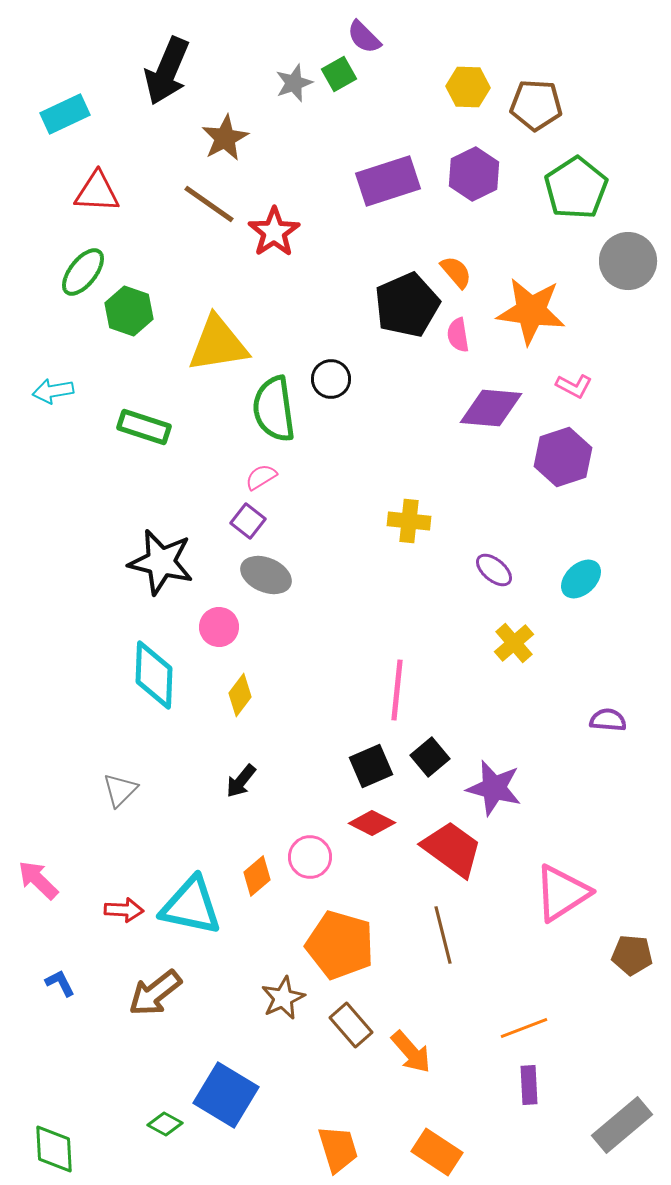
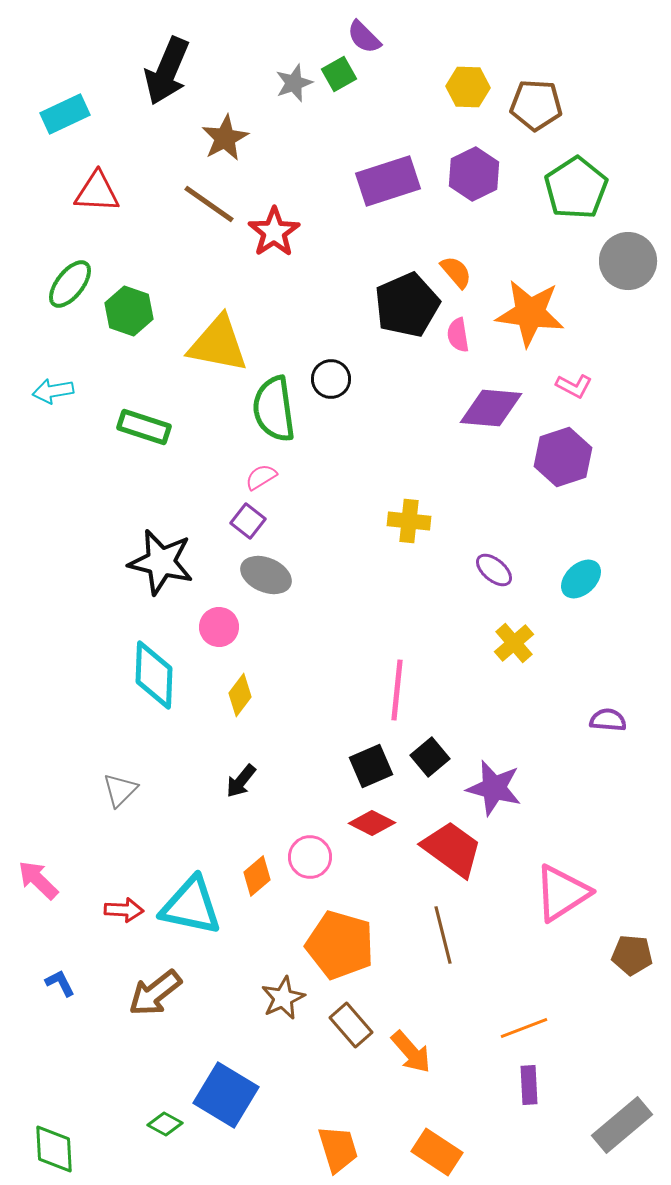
green ellipse at (83, 272): moved 13 px left, 12 px down
orange star at (531, 311): moved 1 px left, 2 px down
yellow triangle at (218, 344): rotated 20 degrees clockwise
